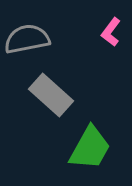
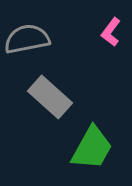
gray rectangle: moved 1 px left, 2 px down
green trapezoid: moved 2 px right
